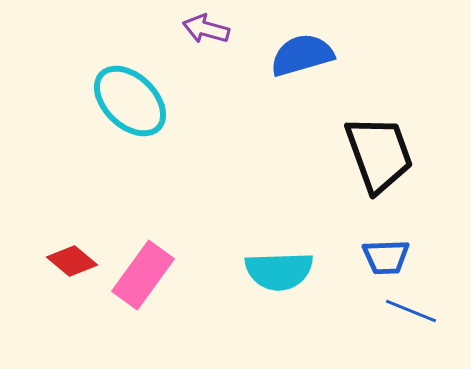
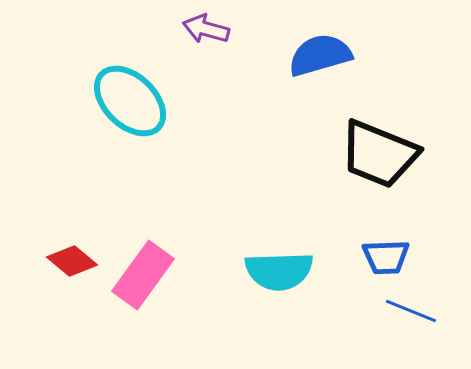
blue semicircle: moved 18 px right
black trapezoid: rotated 132 degrees clockwise
